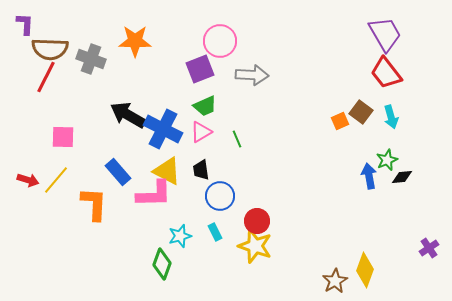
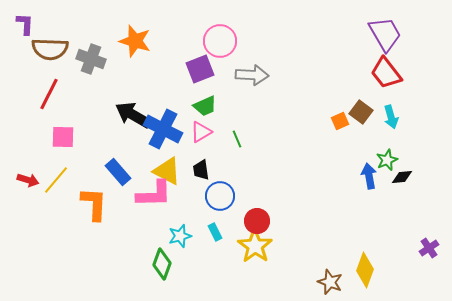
orange star: rotated 16 degrees clockwise
red line: moved 3 px right, 17 px down
black arrow: moved 5 px right
yellow star: rotated 16 degrees clockwise
brown star: moved 5 px left, 1 px down; rotated 20 degrees counterclockwise
